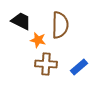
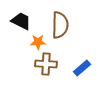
orange star: moved 2 px down; rotated 14 degrees counterclockwise
blue rectangle: moved 3 px right, 1 px down
